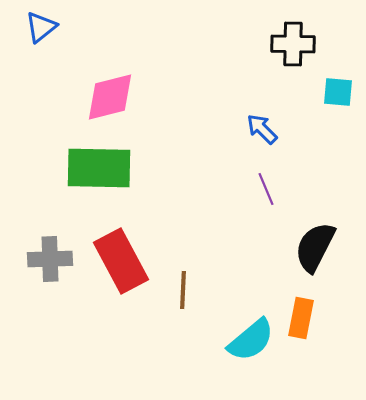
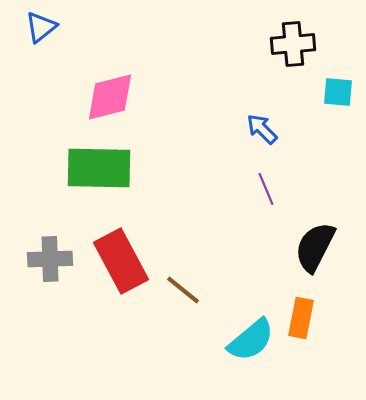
black cross: rotated 6 degrees counterclockwise
brown line: rotated 54 degrees counterclockwise
